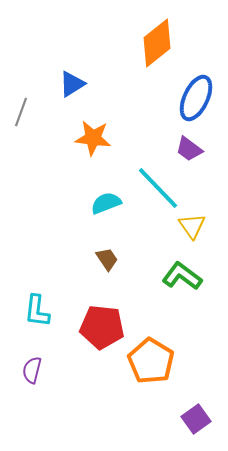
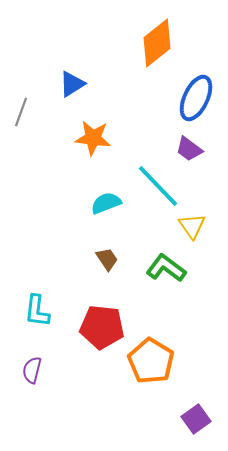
cyan line: moved 2 px up
green L-shape: moved 16 px left, 8 px up
